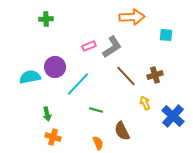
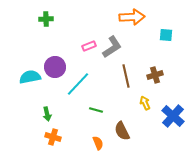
brown line: rotated 30 degrees clockwise
